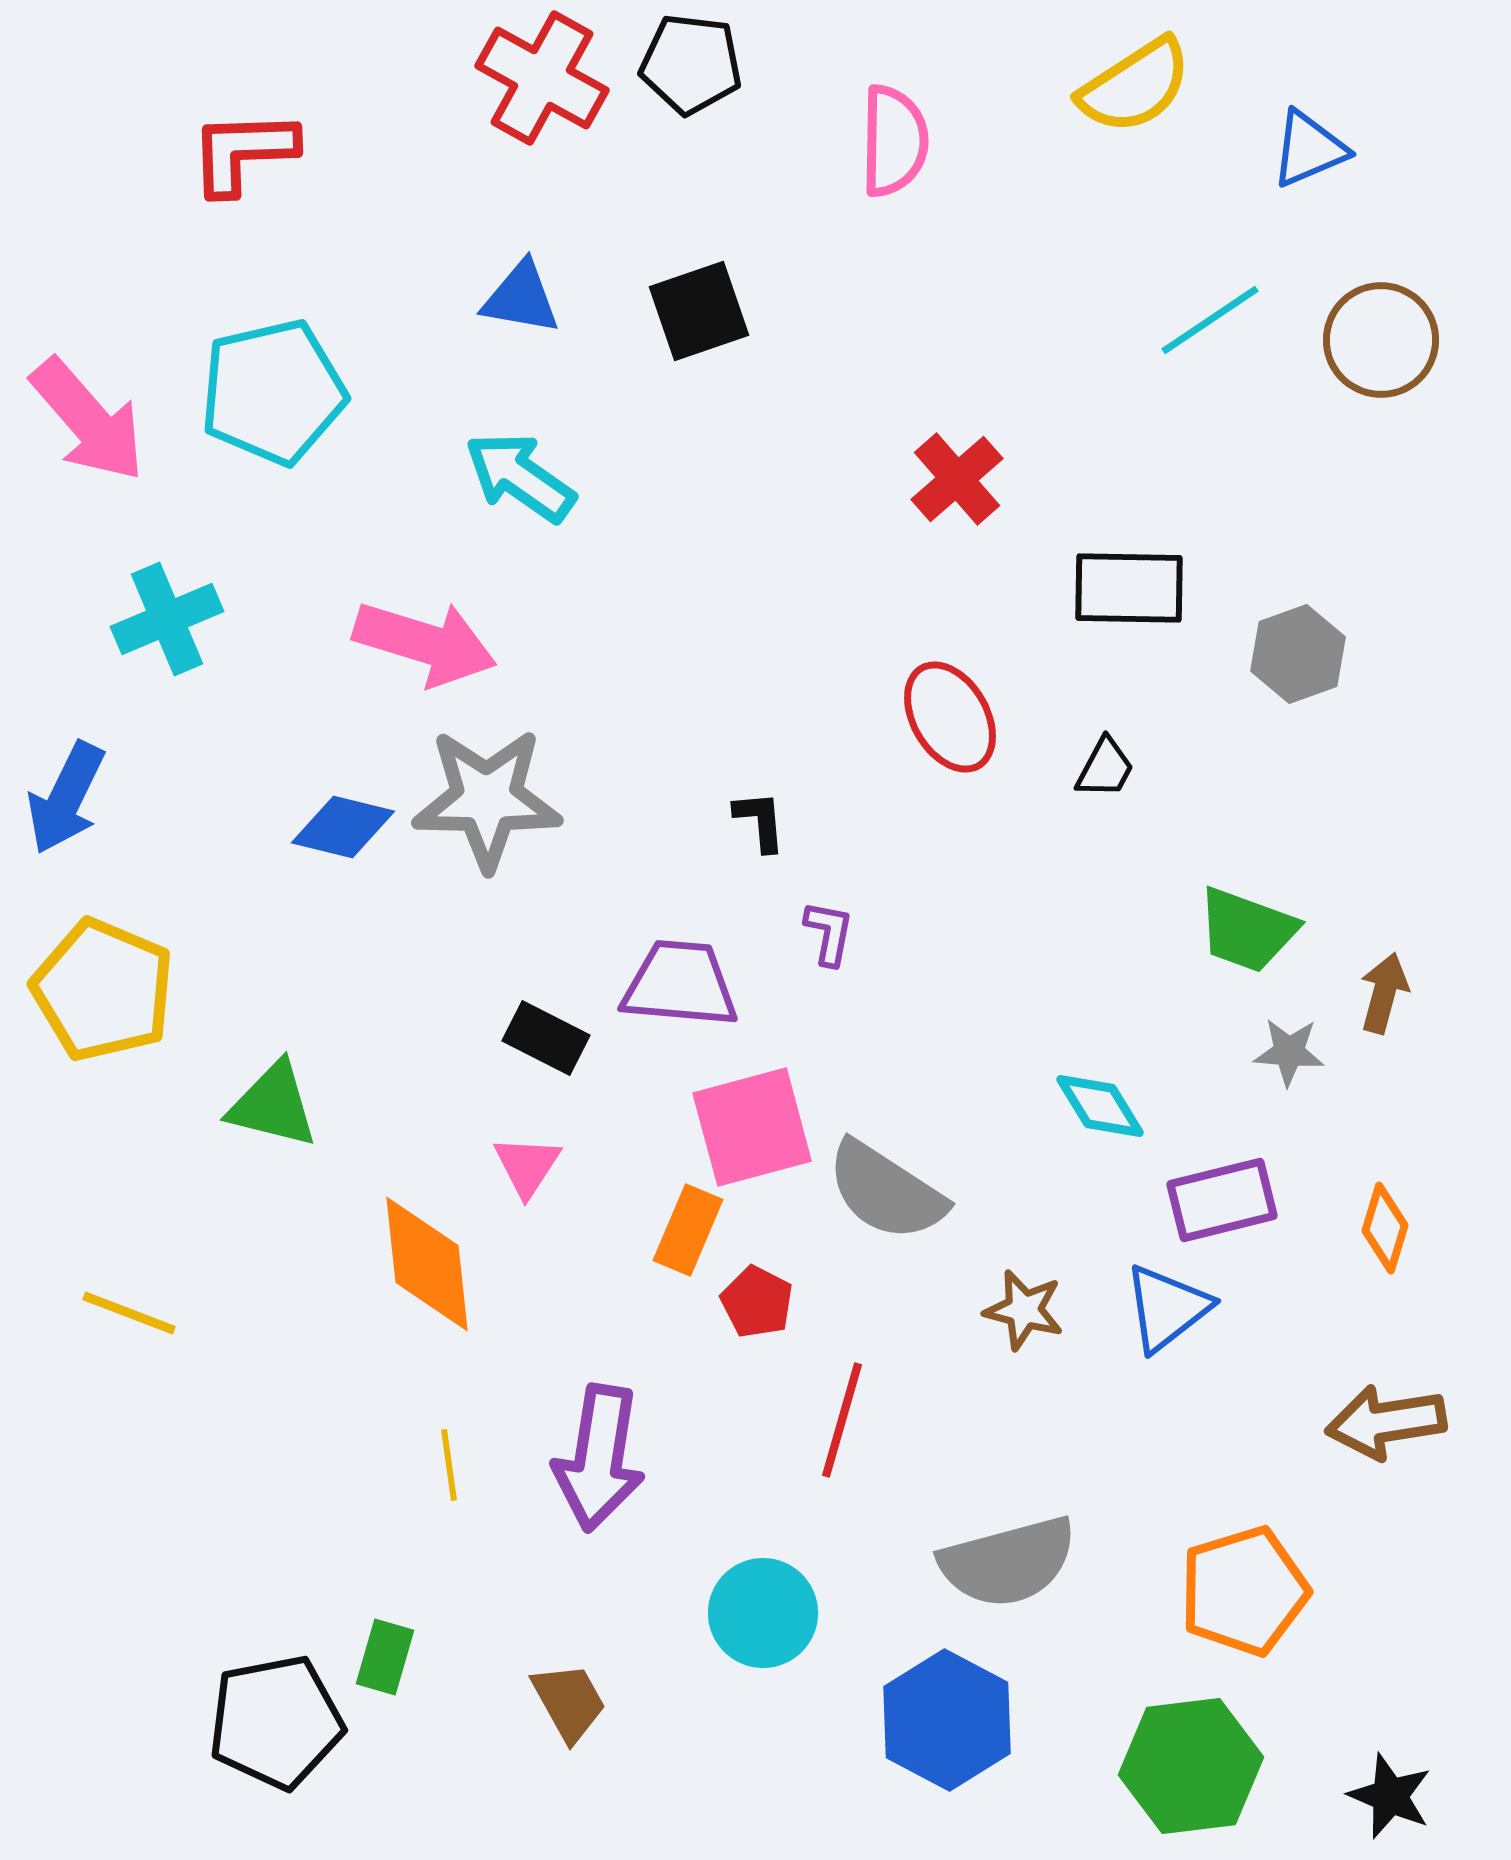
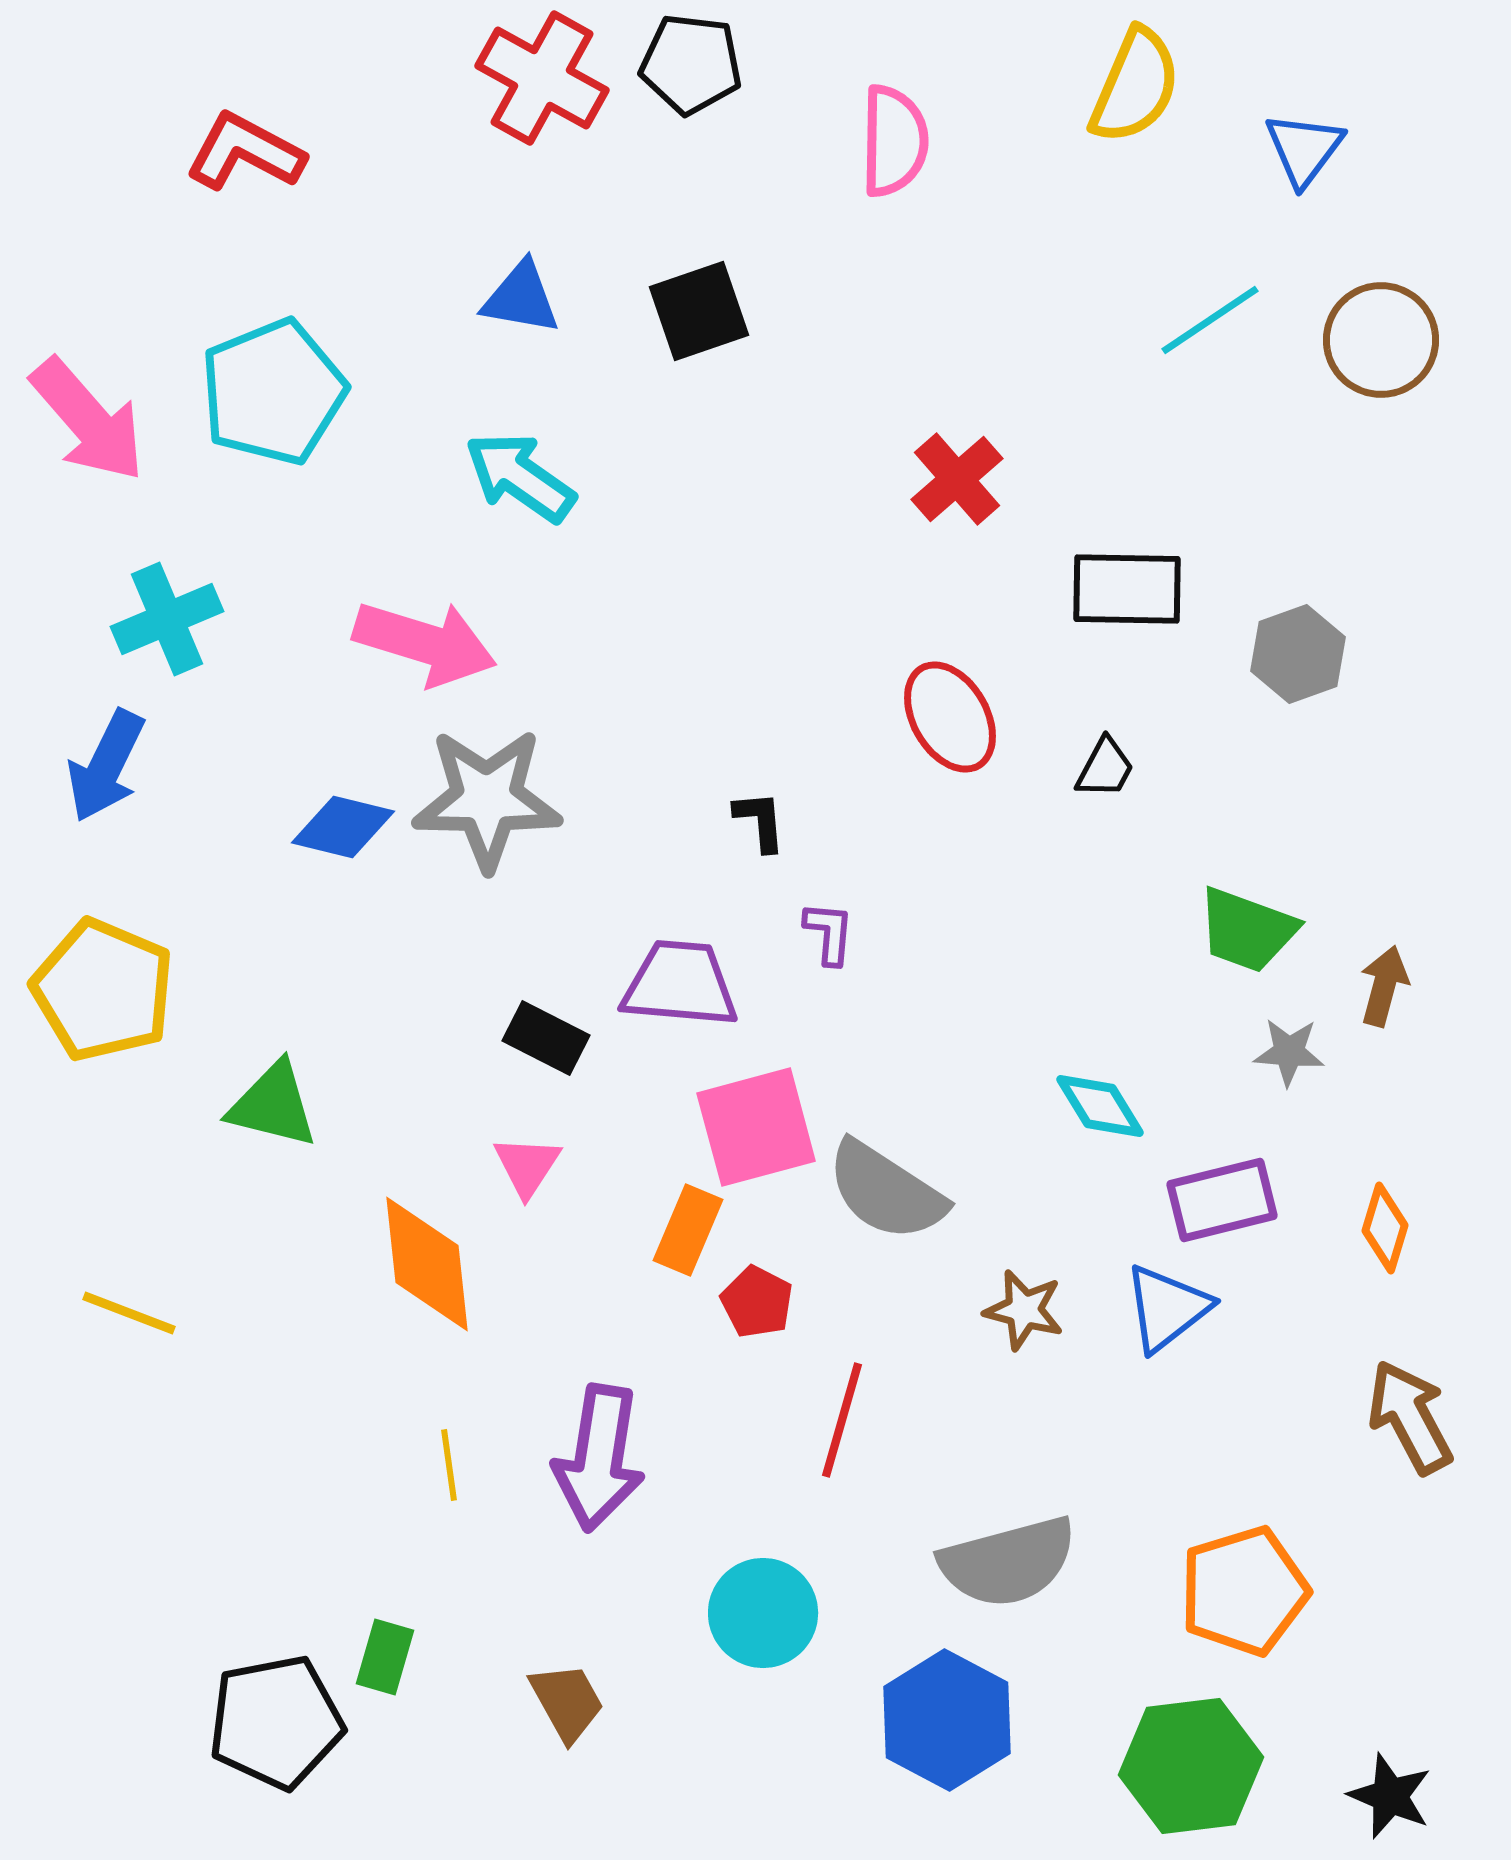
yellow semicircle at (1135, 86): rotated 34 degrees counterclockwise
blue triangle at (1309, 149): moved 5 px left; rotated 30 degrees counterclockwise
red L-shape at (243, 152): moved 2 px right; rotated 30 degrees clockwise
cyan pentagon at (273, 392): rotated 9 degrees counterclockwise
black rectangle at (1129, 588): moved 2 px left, 1 px down
blue arrow at (66, 798): moved 40 px right, 32 px up
purple L-shape at (829, 933): rotated 6 degrees counterclockwise
brown arrow at (1384, 993): moved 7 px up
pink square at (752, 1127): moved 4 px right
brown arrow at (1386, 1422): moved 24 px right, 5 px up; rotated 71 degrees clockwise
brown trapezoid at (569, 1702): moved 2 px left
